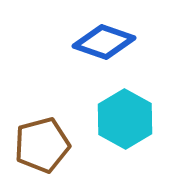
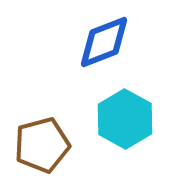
blue diamond: rotated 40 degrees counterclockwise
